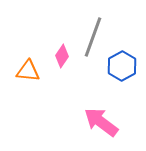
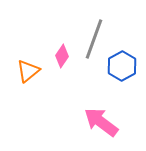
gray line: moved 1 px right, 2 px down
orange triangle: rotated 45 degrees counterclockwise
